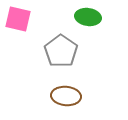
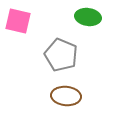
pink square: moved 2 px down
gray pentagon: moved 4 px down; rotated 12 degrees counterclockwise
